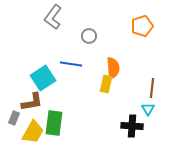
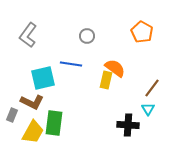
gray L-shape: moved 25 px left, 18 px down
orange pentagon: moved 6 px down; rotated 25 degrees counterclockwise
gray circle: moved 2 px left
orange semicircle: moved 2 px right; rotated 50 degrees counterclockwise
cyan square: rotated 20 degrees clockwise
yellow rectangle: moved 4 px up
brown line: rotated 30 degrees clockwise
brown L-shape: rotated 35 degrees clockwise
gray rectangle: moved 2 px left, 3 px up
black cross: moved 4 px left, 1 px up
